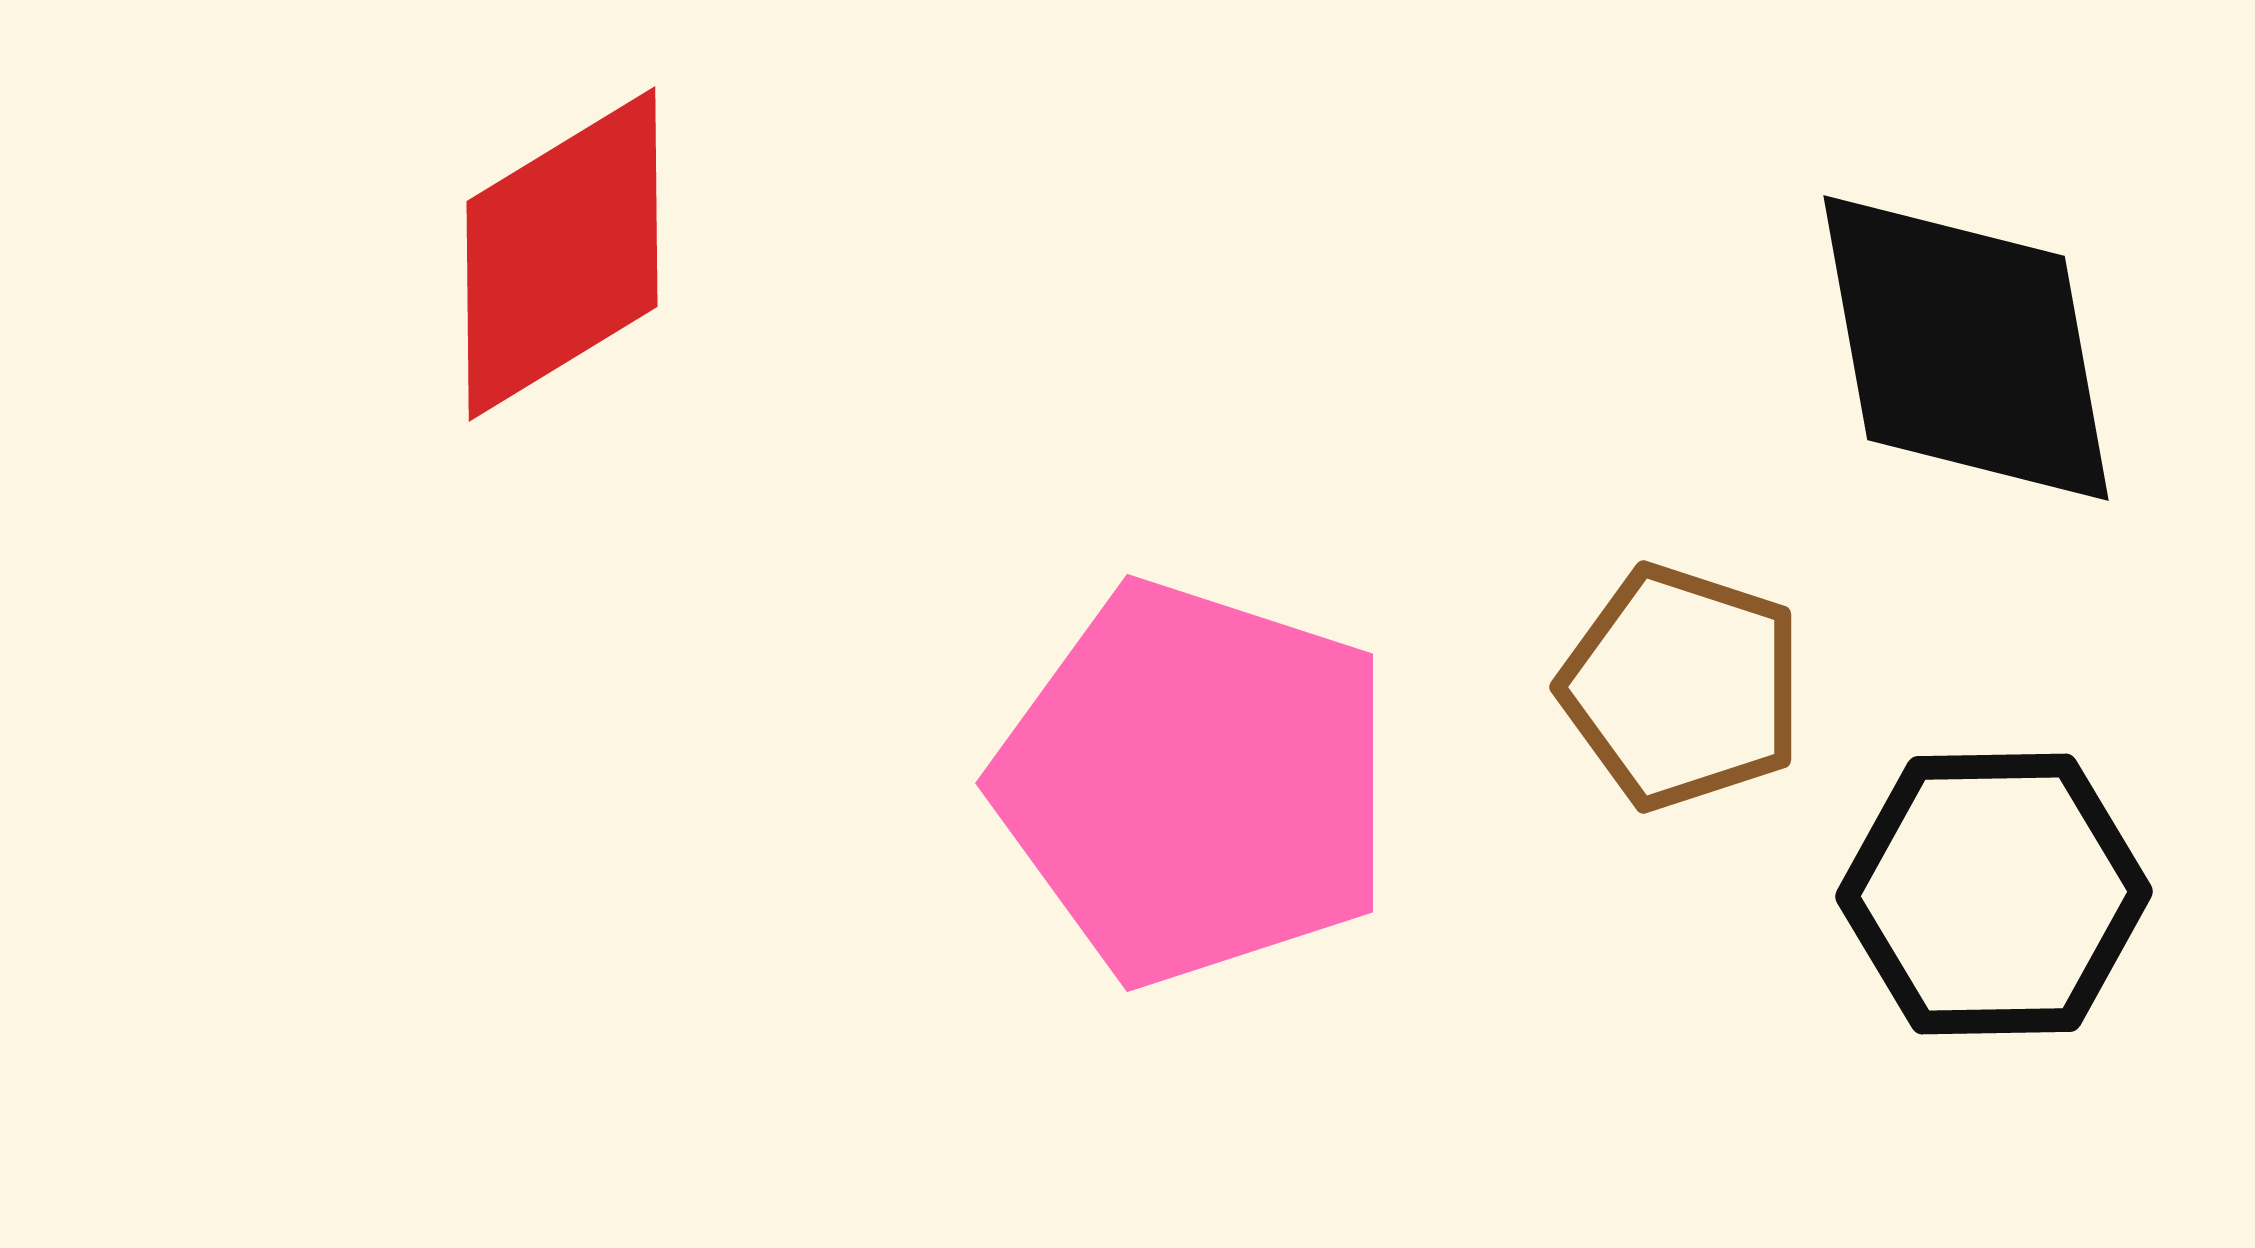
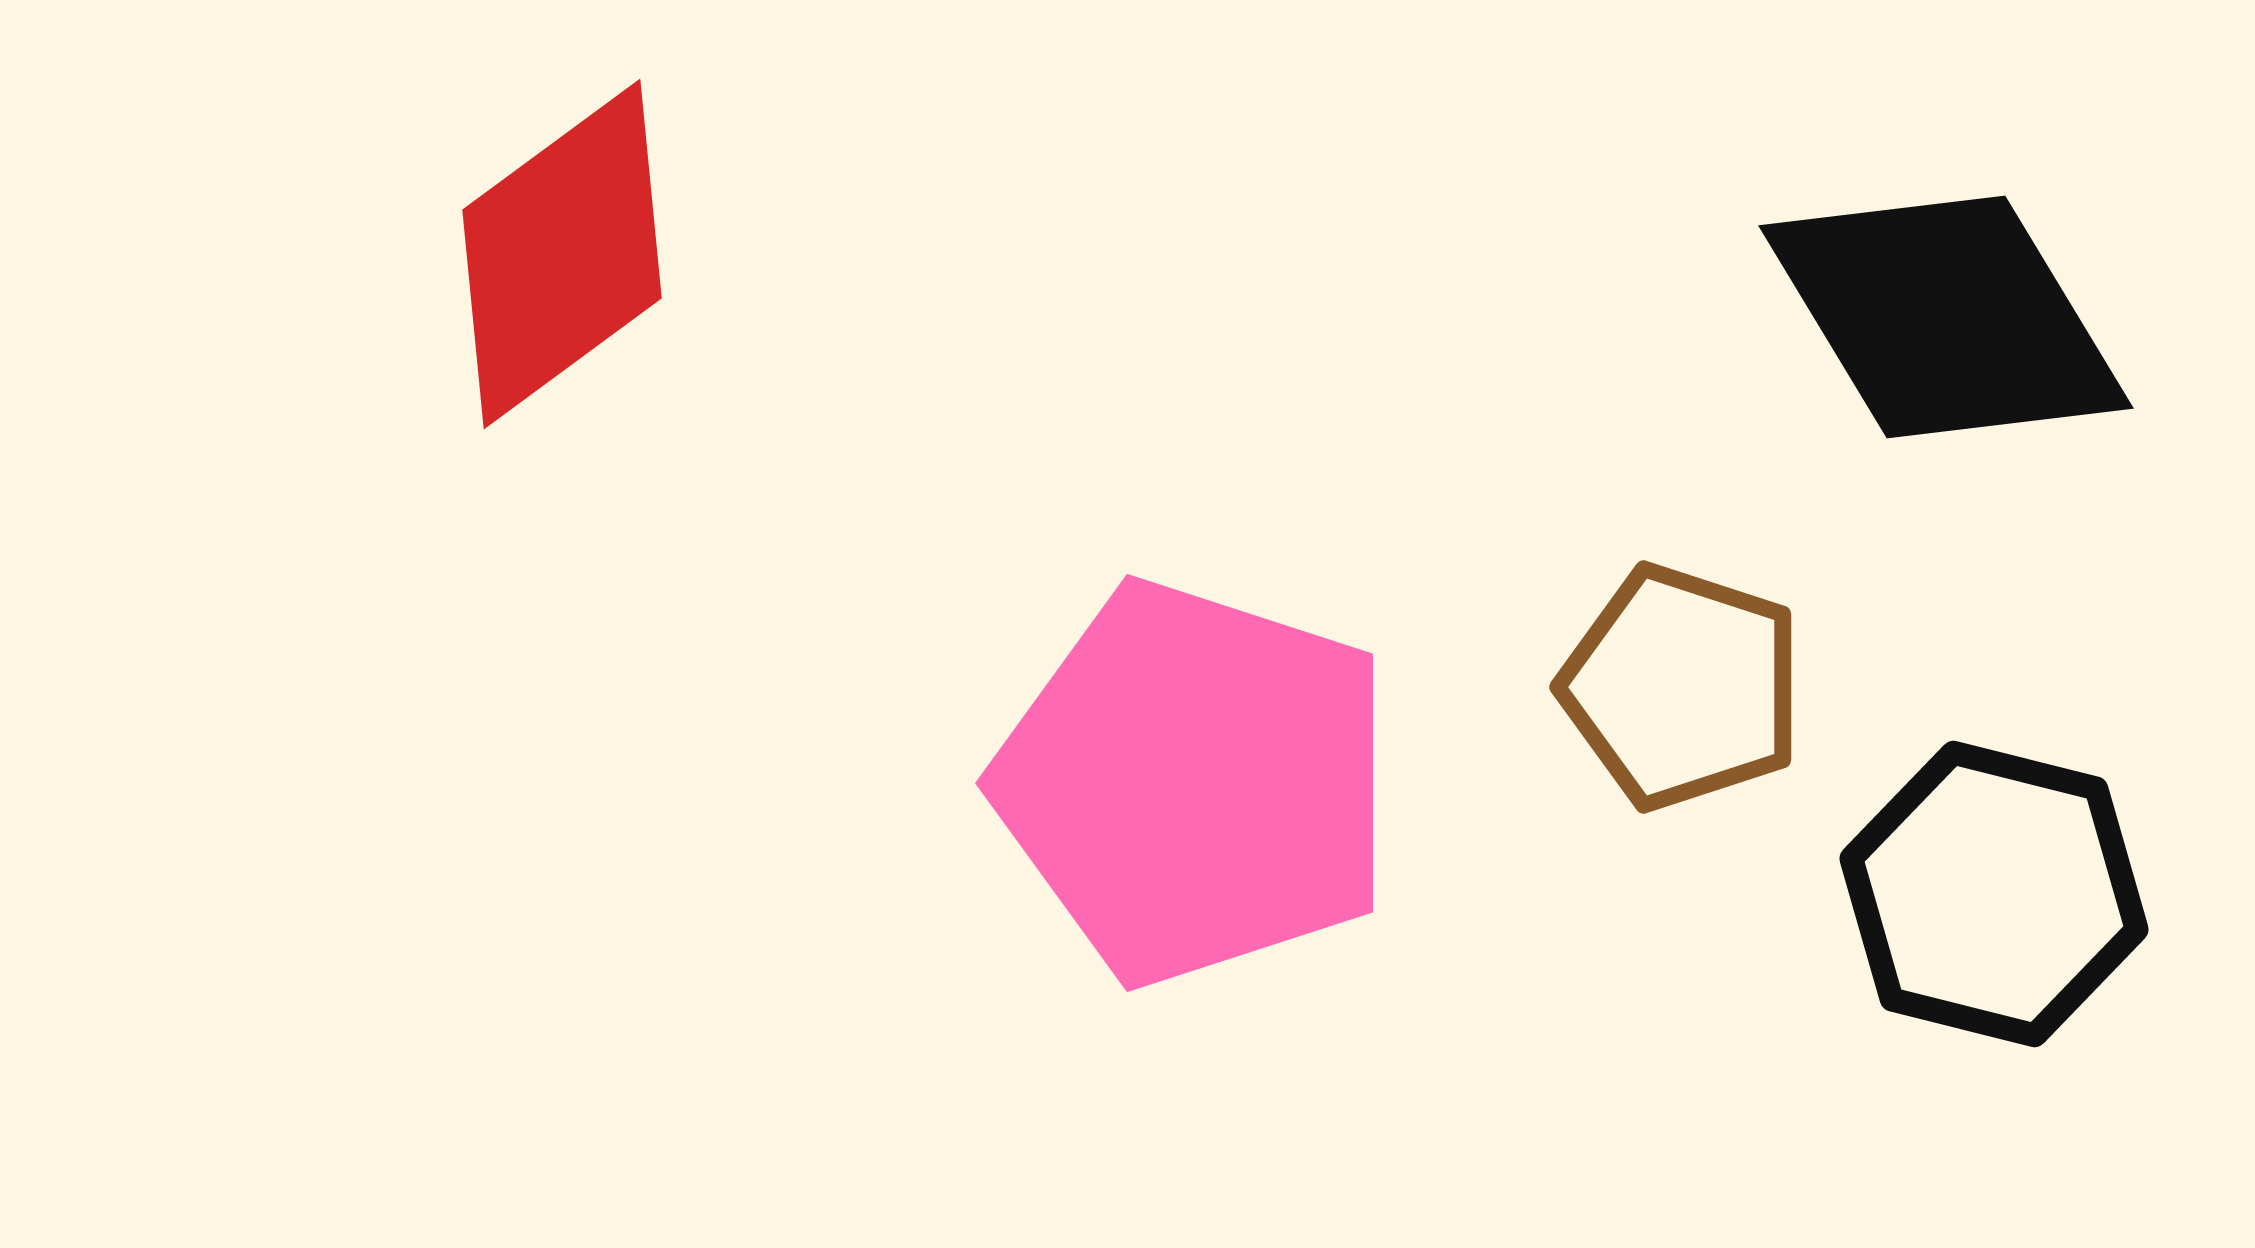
red diamond: rotated 5 degrees counterclockwise
black diamond: moved 20 px left, 31 px up; rotated 21 degrees counterclockwise
black hexagon: rotated 15 degrees clockwise
